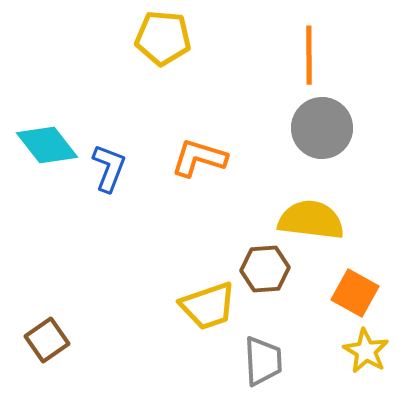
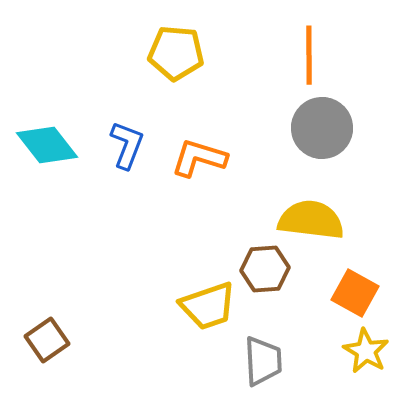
yellow pentagon: moved 13 px right, 15 px down
blue L-shape: moved 18 px right, 23 px up
